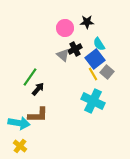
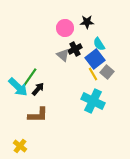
cyan arrow: moved 1 px left, 36 px up; rotated 35 degrees clockwise
